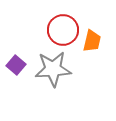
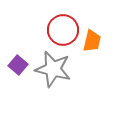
purple square: moved 2 px right
gray star: rotated 18 degrees clockwise
